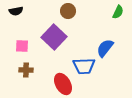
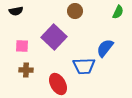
brown circle: moved 7 px right
red ellipse: moved 5 px left
